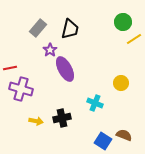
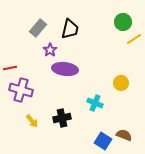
purple ellipse: rotated 55 degrees counterclockwise
purple cross: moved 1 px down
yellow arrow: moved 4 px left; rotated 40 degrees clockwise
